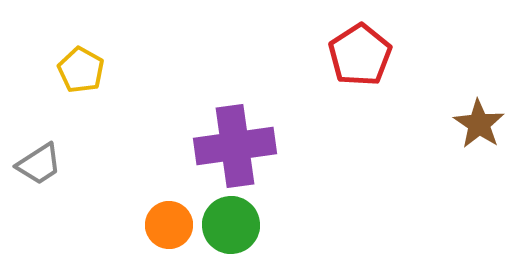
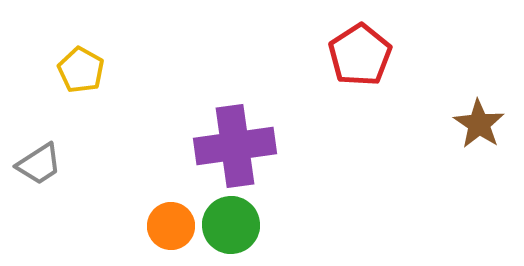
orange circle: moved 2 px right, 1 px down
